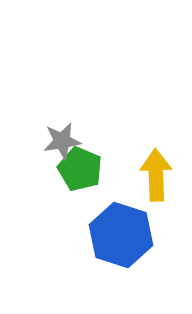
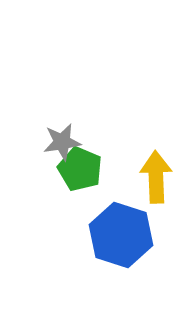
gray star: moved 1 px down
yellow arrow: moved 2 px down
